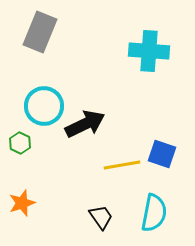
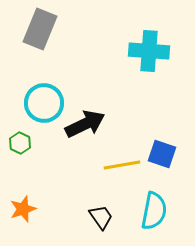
gray rectangle: moved 3 px up
cyan circle: moved 3 px up
orange star: moved 1 px right, 6 px down
cyan semicircle: moved 2 px up
